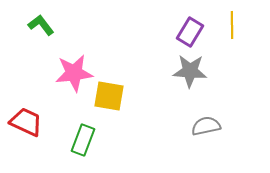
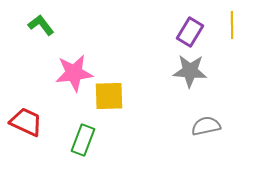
yellow square: rotated 12 degrees counterclockwise
